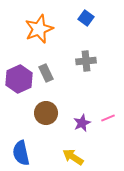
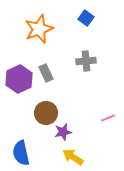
purple star: moved 19 px left, 9 px down; rotated 12 degrees clockwise
